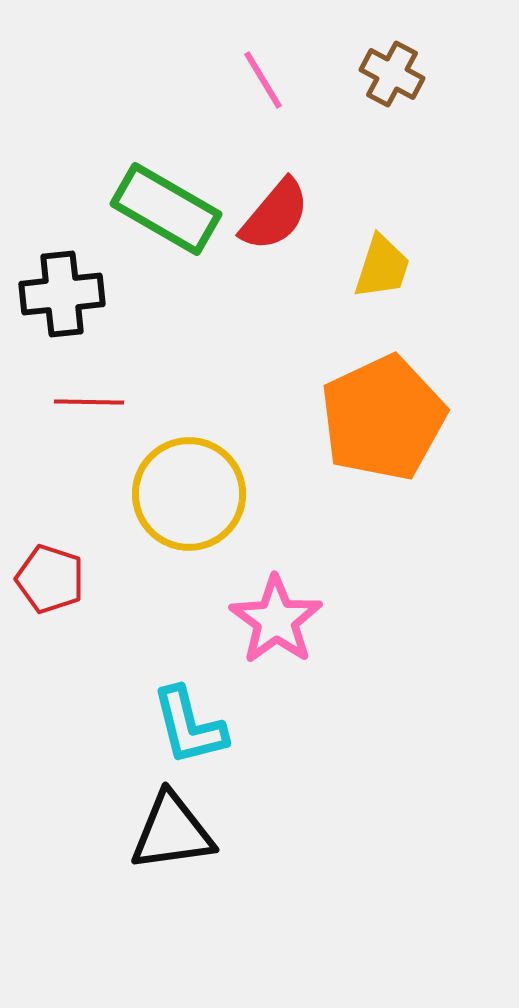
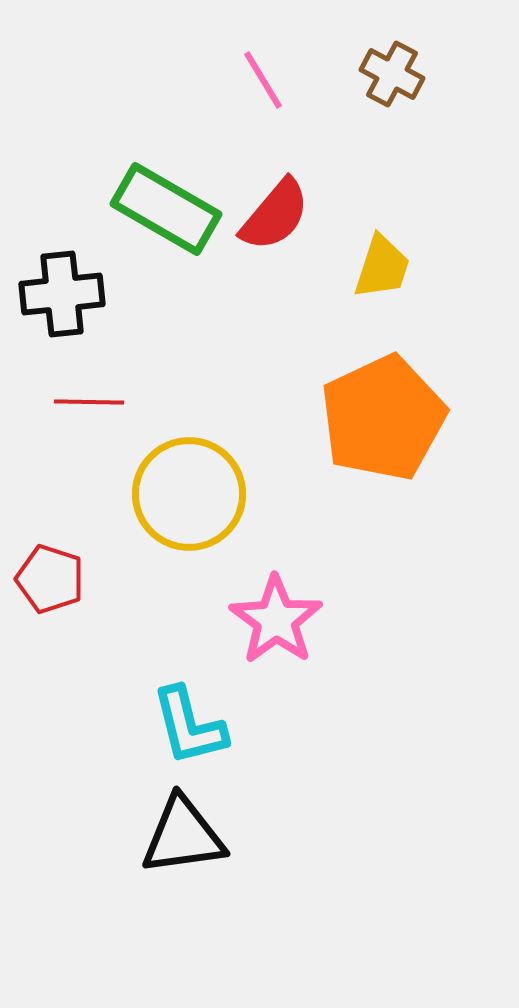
black triangle: moved 11 px right, 4 px down
